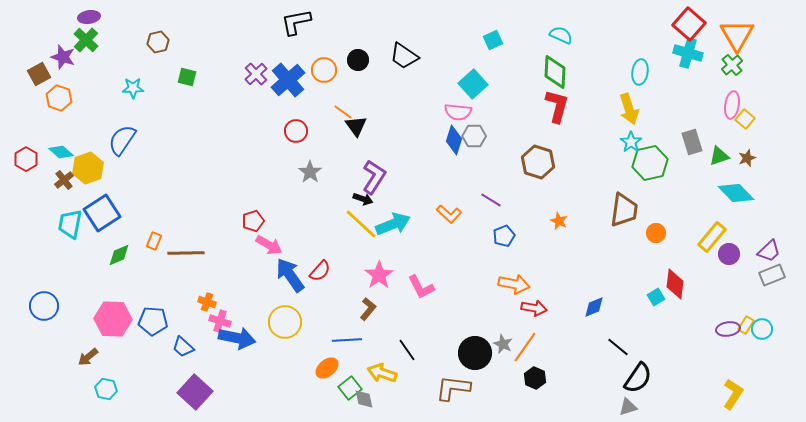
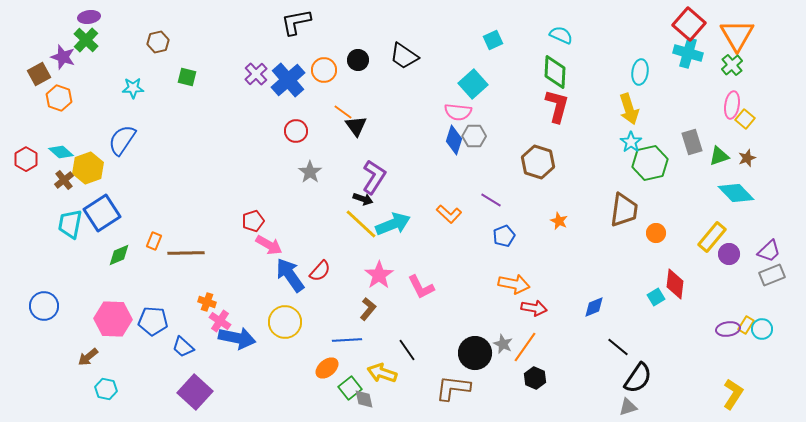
pink cross at (220, 321): rotated 15 degrees clockwise
